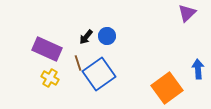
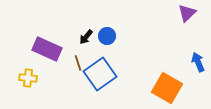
blue arrow: moved 7 px up; rotated 18 degrees counterclockwise
blue square: moved 1 px right
yellow cross: moved 22 px left; rotated 24 degrees counterclockwise
orange square: rotated 24 degrees counterclockwise
